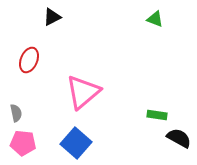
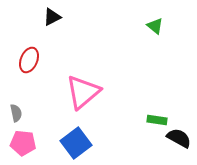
green triangle: moved 7 px down; rotated 18 degrees clockwise
green rectangle: moved 5 px down
blue square: rotated 12 degrees clockwise
